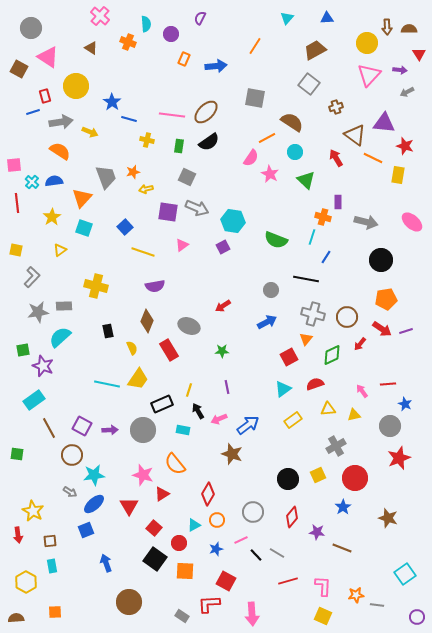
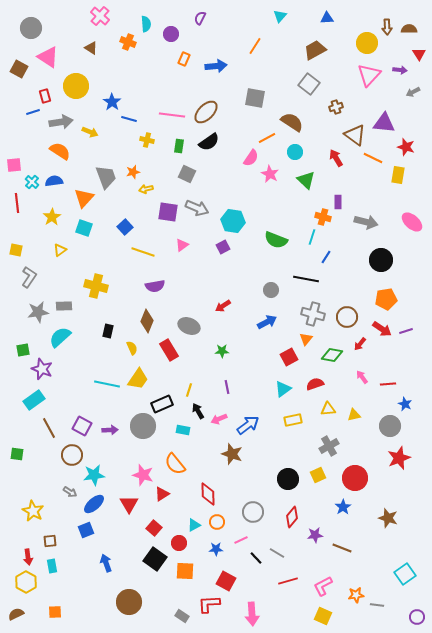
cyan triangle at (287, 18): moved 7 px left, 2 px up
gray arrow at (407, 92): moved 6 px right
red star at (405, 146): moved 1 px right, 1 px down
gray square at (187, 177): moved 3 px up
orange triangle at (82, 198): moved 2 px right
gray L-shape at (32, 277): moved 3 px left; rotated 10 degrees counterclockwise
black rectangle at (108, 331): rotated 24 degrees clockwise
green diamond at (332, 355): rotated 35 degrees clockwise
purple star at (43, 366): moved 1 px left, 3 px down
pink arrow at (362, 391): moved 14 px up
yellow rectangle at (293, 420): rotated 24 degrees clockwise
gray circle at (143, 430): moved 4 px up
gray cross at (336, 446): moved 7 px left
red diamond at (208, 494): rotated 30 degrees counterclockwise
red triangle at (129, 506): moved 2 px up
orange circle at (217, 520): moved 2 px down
purple star at (317, 532): moved 2 px left, 3 px down; rotated 14 degrees counterclockwise
red arrow at (18, 535): moved 10 px right, 22 px down
blue star at (216, 549): rotated 16 degrees clockwise
black line at (256, 555): moved 3 px down
pink L-shape at (323, 586): rotated 120 degrees counterclockwise
brown semicircle at (16, 618): moved 4 px up; rotated 21 degrees counterclockwise
